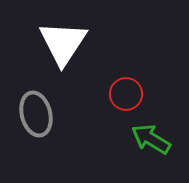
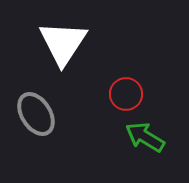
gray ellipse: rotated 18 degrees counterclockwise
green arrow: moved 6 px left, 2 px up
